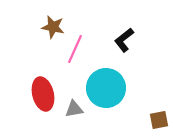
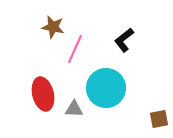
gray triangle: rotated 12 degrees clockwise
brown square: moved 1 px up
